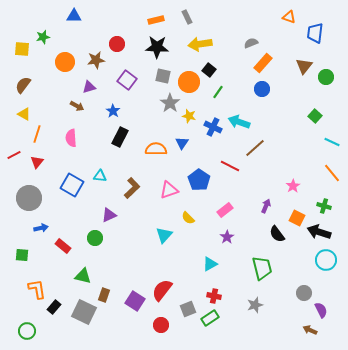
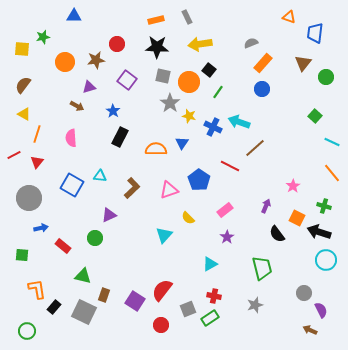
brown triangle at (304, 66): moved 1 px left, 3 px up
